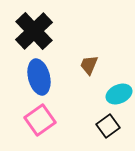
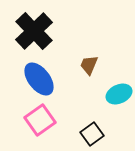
blue ellipse: moved 2 px down; rotated 24 degrees counterclockwise
black square: moved 16 px left, 8 px down
